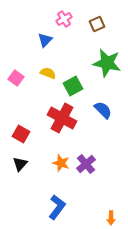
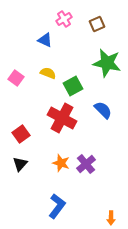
blue triangle: rotated 49 degrees counterclockwise
red square: rotated 24 degrees clockwise
blue L-shape: moved 1 px up
